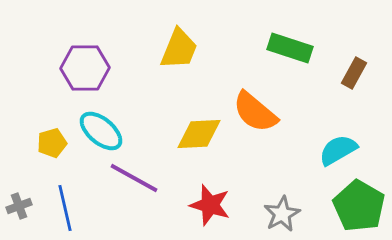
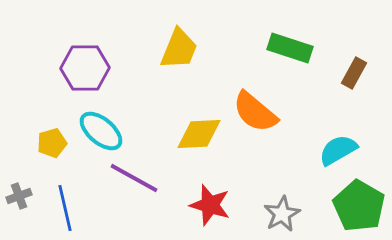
gray cross: moved 10 px up
